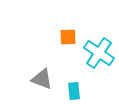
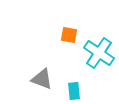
orange square: moved 1 px right, 2 px up; rotated 12 degrees clockwise
